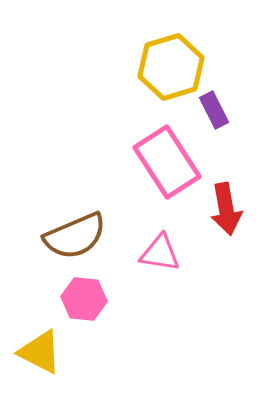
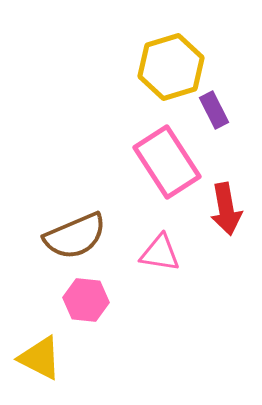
pink hexagon: moved 2 px right, 1 px down
yellow triangle: moved 6 px down
